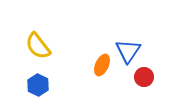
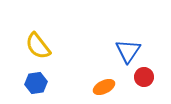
orange ellipse: moved 2 px right, 22 px down; rotated 40 degrees clockwise
blue hexagon: moved 2 px left, 2 px up; rotated 25 degrees clockwise
